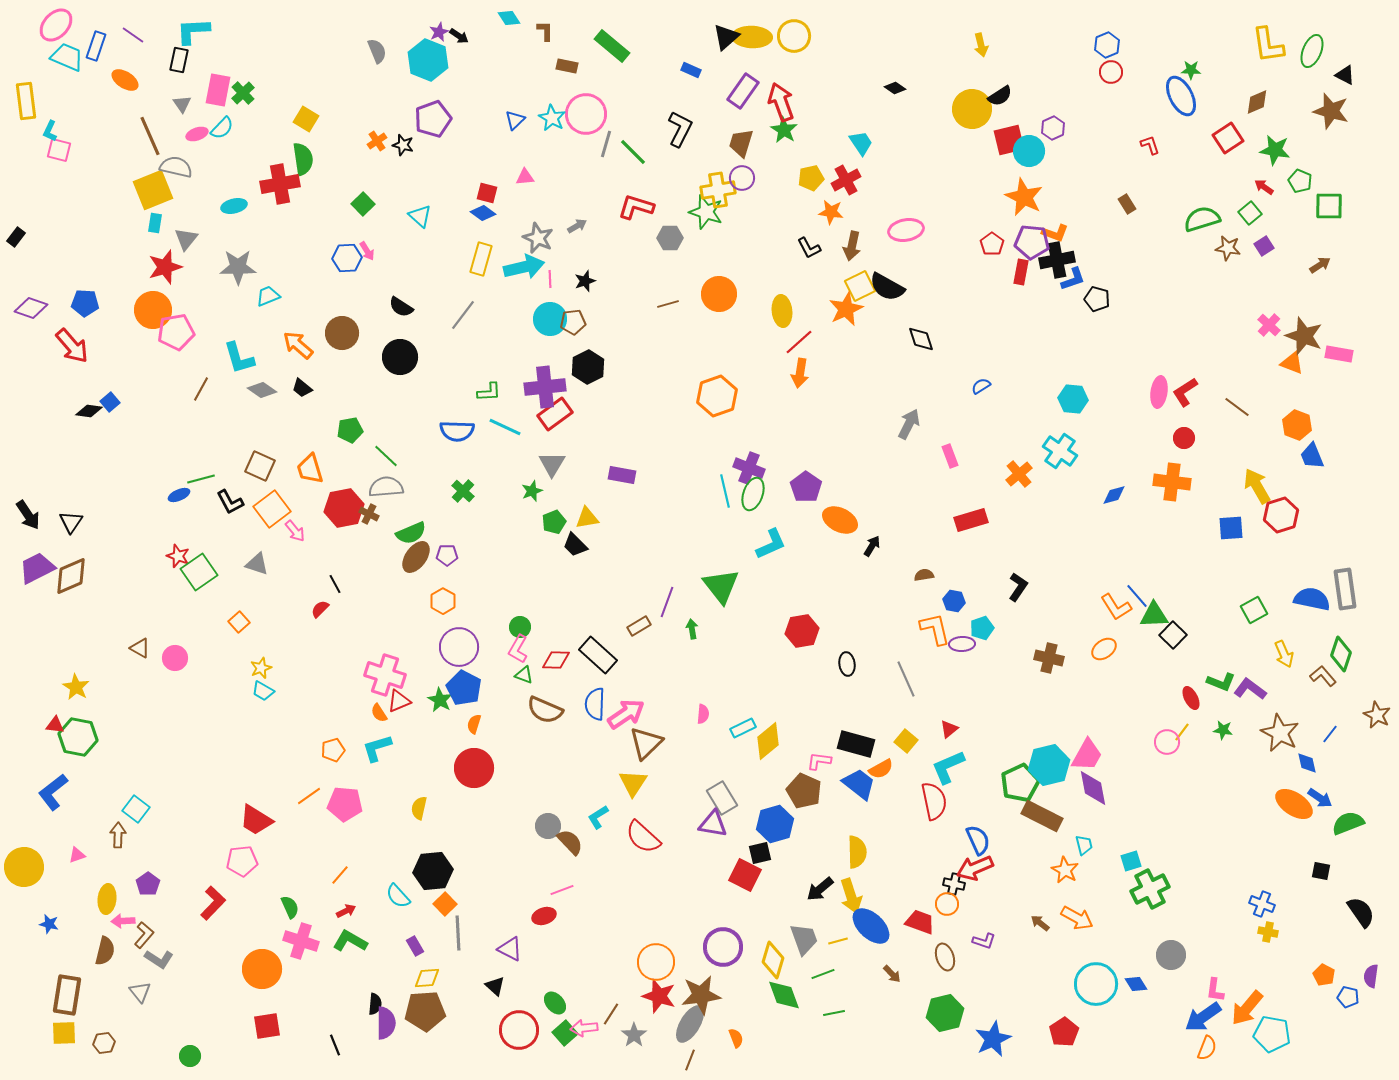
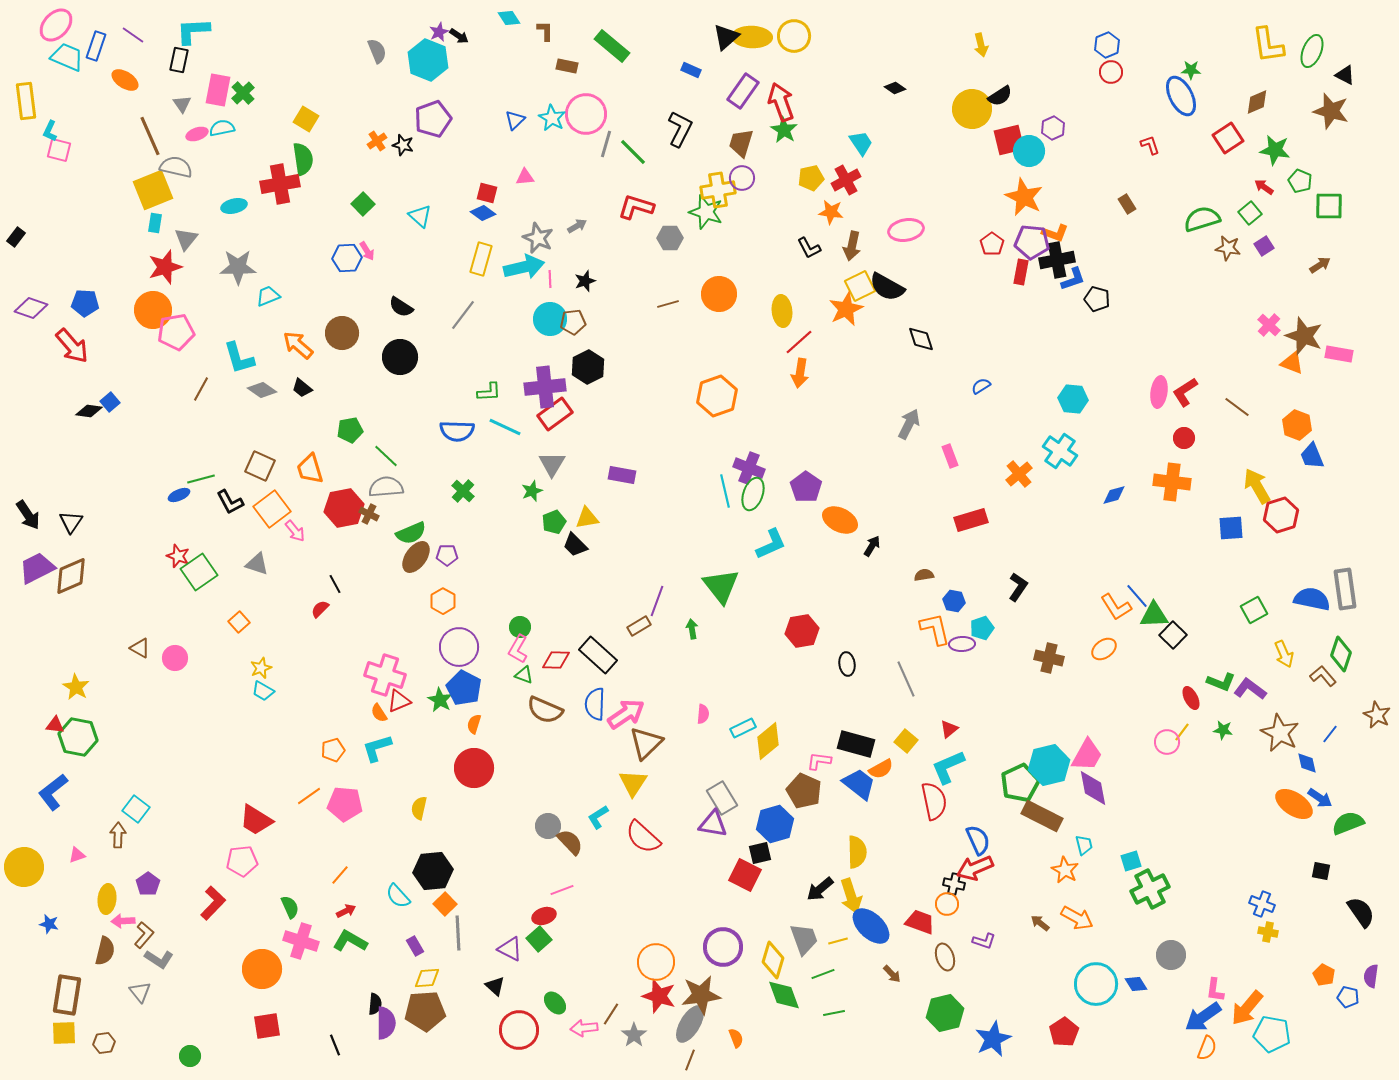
cyan semicircle at (222, 128): rotated 145 degrees counterclockwise
purple line at (667, 602): moved 10 px left, 1 px up
green square at (565, 1033): moved 26 px left, 94 px up
